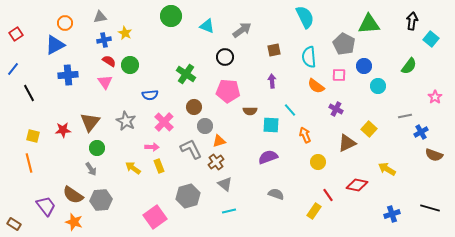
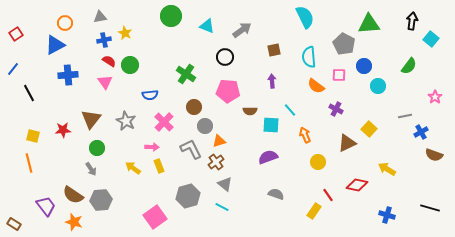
brown triangle at (90, 122): moved 1 px right, 3 px up
cyan line at (229, 211): moved 7 px left, 4 px up; rotated 40 degrees clockwise
blue cross at (392, 214): moved 5 px left, 1 px down; rotated 35 degrees clockwise
